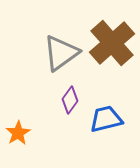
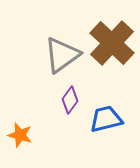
brown cross: rotated 6 degrees counterclockwise
gray triangle: moved 1 px right, 2 px down
orange star: moved 2 px right, 2 px down; rotated 25 degrees counterclockwise
